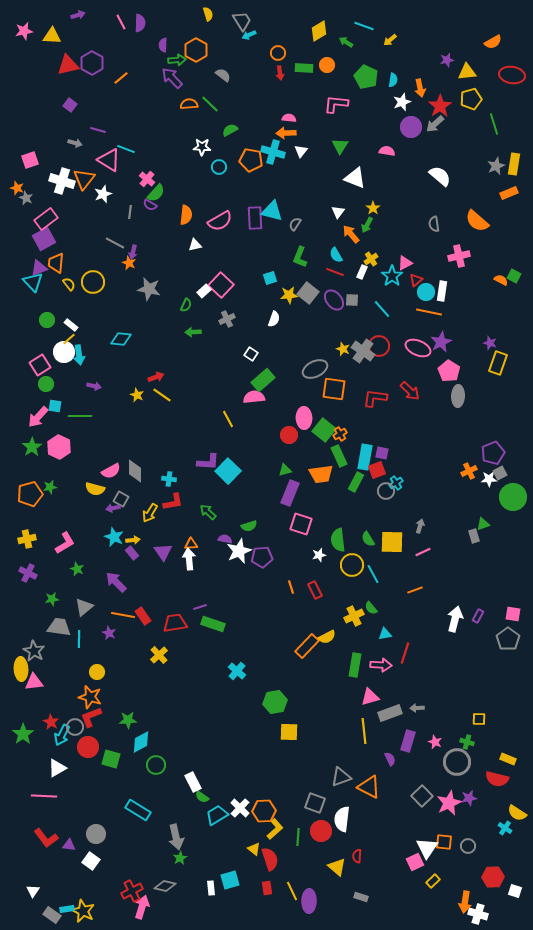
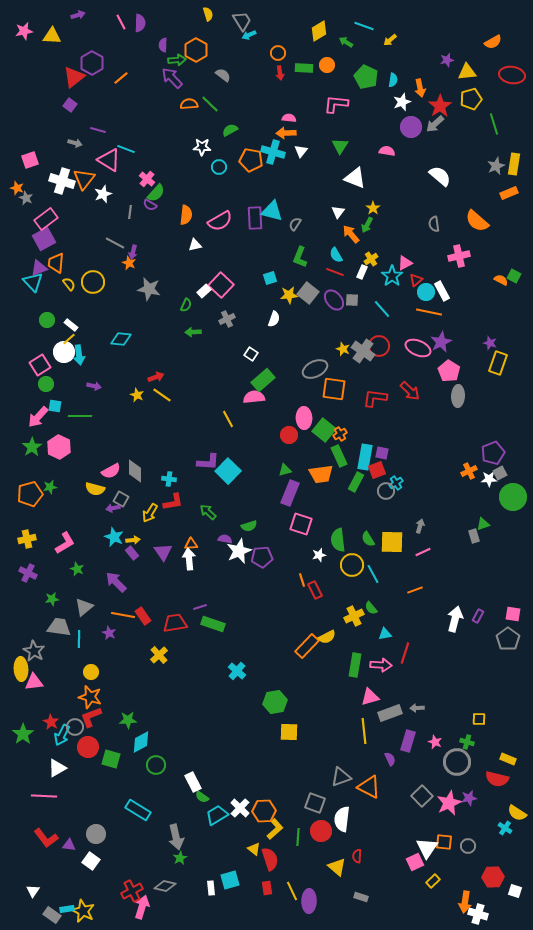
red triangle at (68, 65): moved 6 px right, 12 px down; rotated 25 degrees counterclockwise
white rectangle at (442, 291): rotated 36 degrees counterclockwise
orange line at (291, 587): moved 11 px right, 7 px up
yellow circle at (97, 672): moved 6 px left
